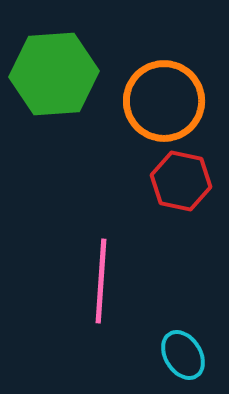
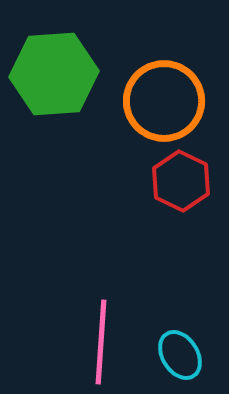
red hexagon: rotated 14 degrees clockwise
pink line: moved 61 px down
cyan ellipse: moved 3 px left
